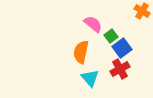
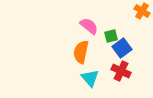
pink semicircle: moved 4 px left, 2 px down
green square: rotated 24 degrees clockwise
red cross: moved 1 px right, 2 px down; rotated 36 degrees counterclockwise
